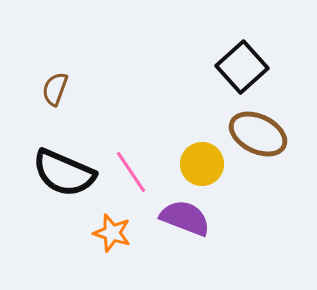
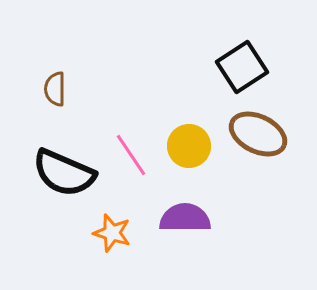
black square: rotated 9 degrees clockwise
brown semicircle: rotated 20 degrees counterclockwise
yellow circle: moved 13 px left, 18 px up
pink line: moved 17 px up
purple semicircle: rotated 21 degrees counterclockwise
